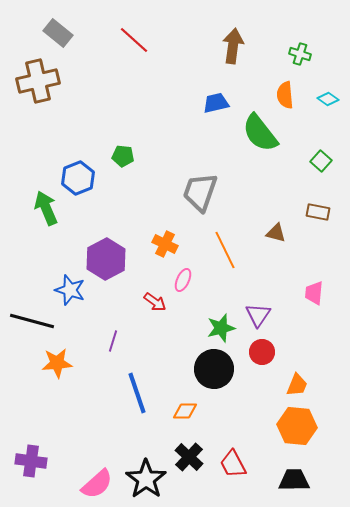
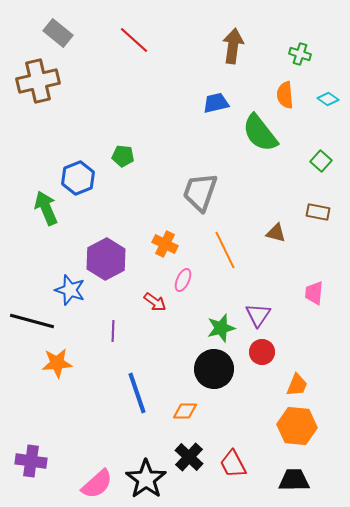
purple line: moved 10 px up; rotated 15 degrees counterclockwise
